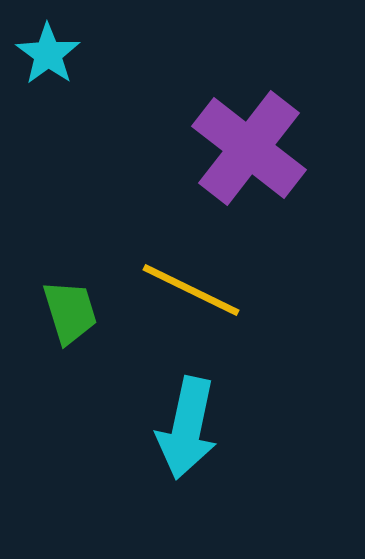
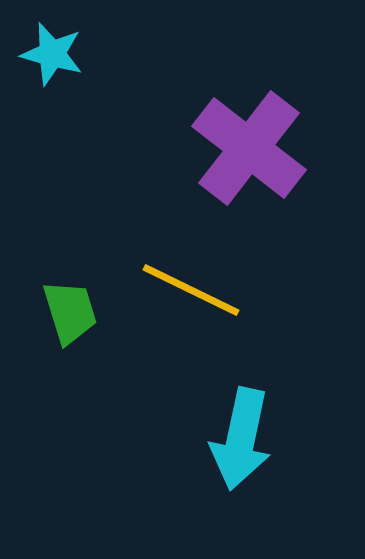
cyan star: moved 4 px right; rotated 20 degrees counterclockwise
cyan arrow: moved 54 px right, 11 px down
